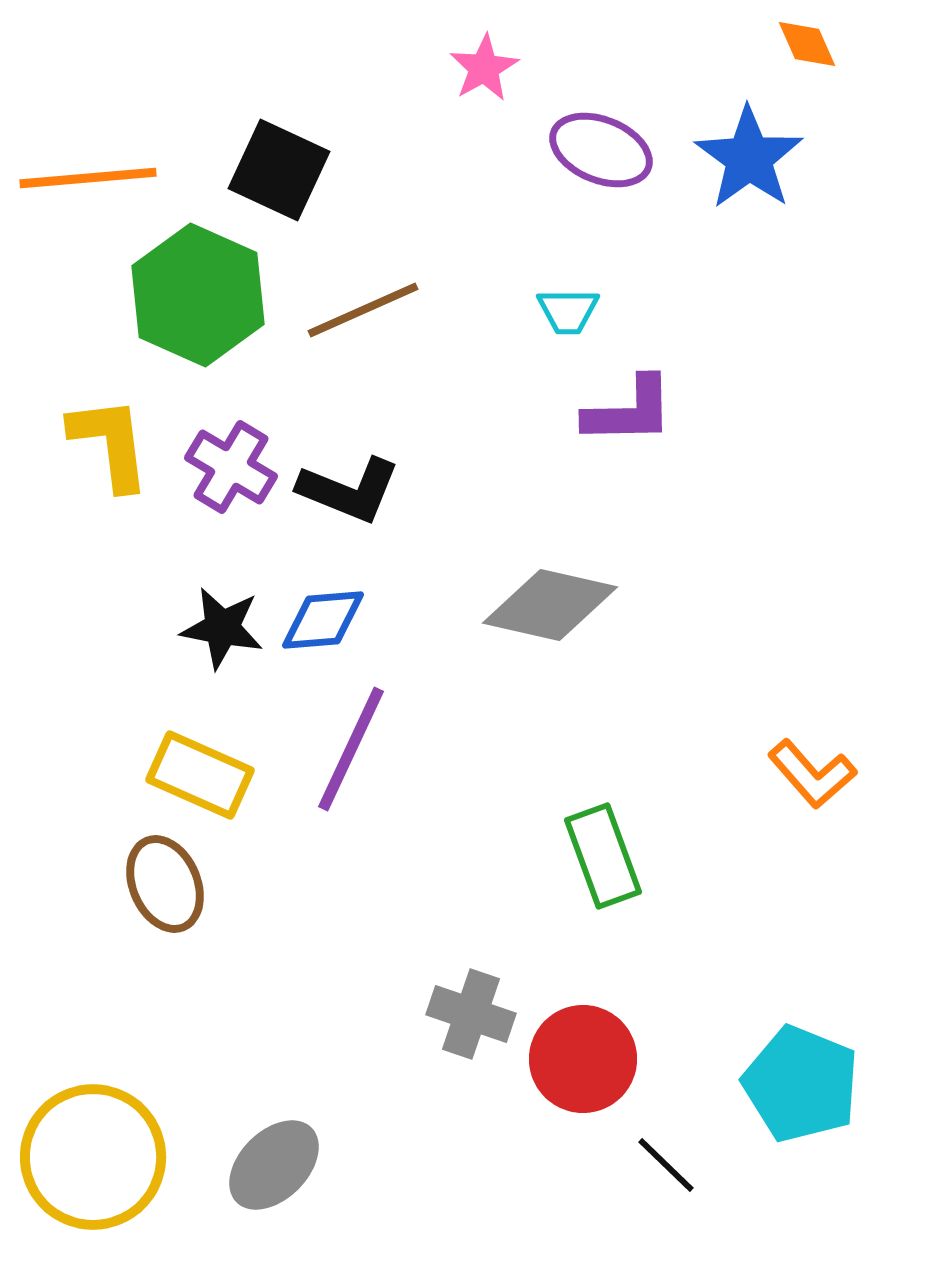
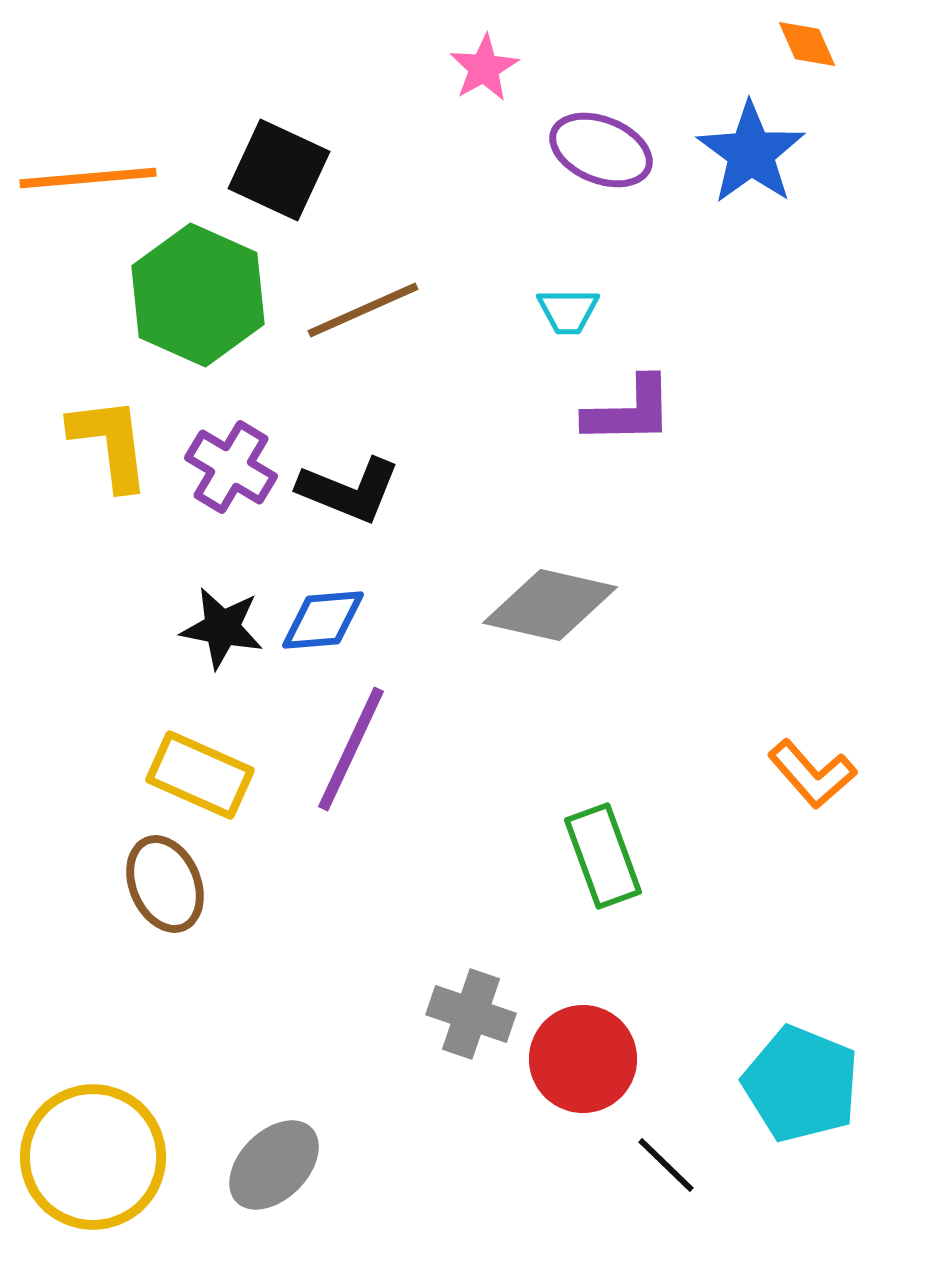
blue star: moved 2 px right, 5 px up
